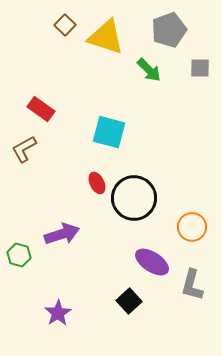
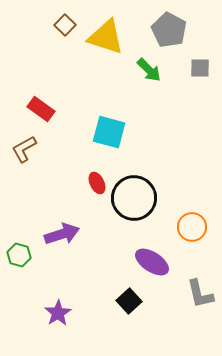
gray pentagon: rotated 24 degrees counterclockwise
gray L-shape: moved 8 px right, 9 px down; rotated 28 degrees counterclockwise
